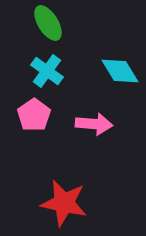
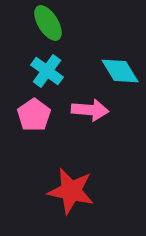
pink arrow: moved 4 px left, 14 px up
red star: moved 7 px right, 12 px up
